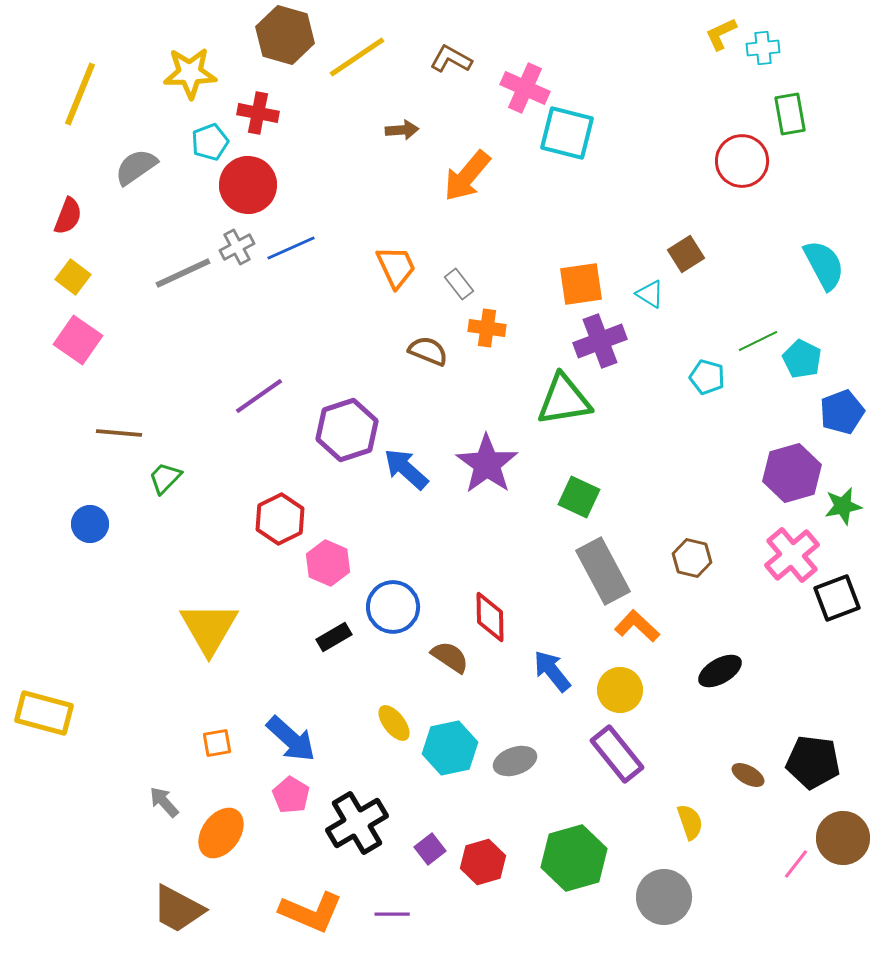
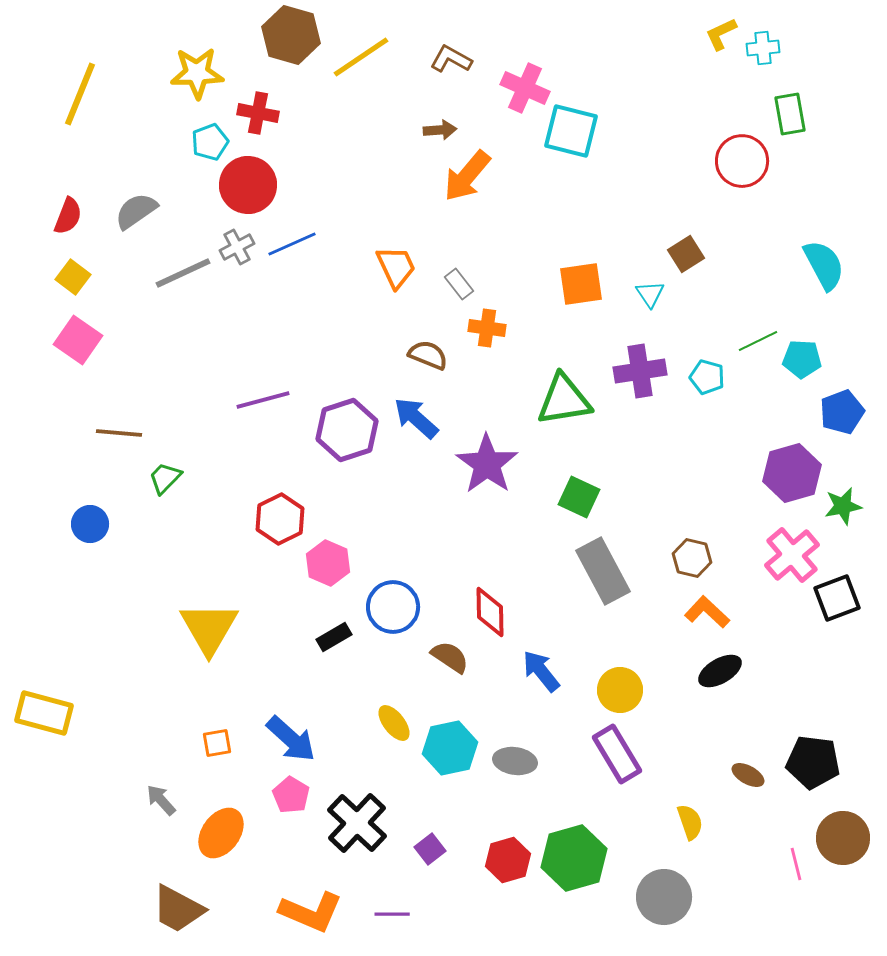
brown hexagon at (285, 35): moved 6 px right
yellow line at (357, 57): moved 4 px right
yellow star at (190, 73): moved 7 px right
brown arrow at (402, 130): moved 38 px right
cyan square at (567, 133): moved 4 px right, 2 px up
gray semicircle at (136, 167): moved 44 px down
blue line at (291, 248): moved 1 px right, 4 px up
cyan triangle at (650, 294): rotated 24 degrees clockwise
purple cross at (600, 341): moved 40 px right, 30 px down; rotated 12 degrees clockwise
brown semicircle at (428, 351): moved 4 px down
cyan pentagon at (802, 359): rotated 24 degrees counterclockwise
purple line at (259, 396): moved 4 px right, 4 px down; rotated 20 degrees clockwise
blue arrow at (406, 469): moved 10 px right, 51 px up
red diamond at (490, 617): moved 5 px up
orange L-shape at (637, 626): moved 70 px right, 14 px up
blue arrow at (552, 671): moved 11 px left
purple rectangle at (617, 754): rotated 8 degrees clockwise
gray ellipse at (515, 761): rotated 27 degrees clockwise
gray arrow at (164, 802): moved 3 px left, 2 px up
black cross at (357, 823): rotated 16 degrees counterclockwise
red hexagon at (483, 862): moved 25 px right, 2 px up
pink line at (796, 864): rotated 52 degrees counterclockwise
